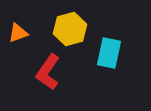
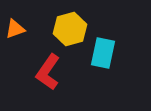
orange triangle: moved 3 px left, 4 px up
cyan rectangle: moved 6 px left
